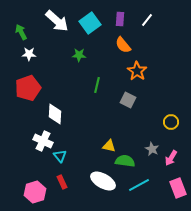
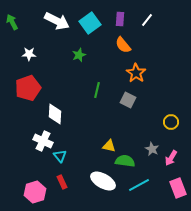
white arrow: rotated 15 degrees counterclockwise
green arrow: moved 9 px left, 10 px up
green star: rotated 24 degrees counterclockwise
orange star: moved 1 px left, 2 px down
green line: moved 5 px down
